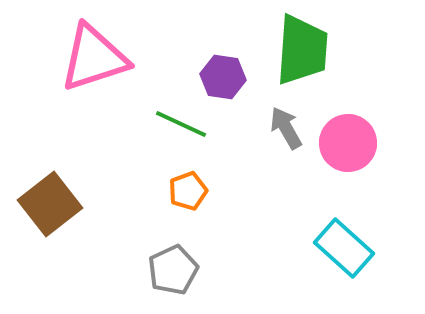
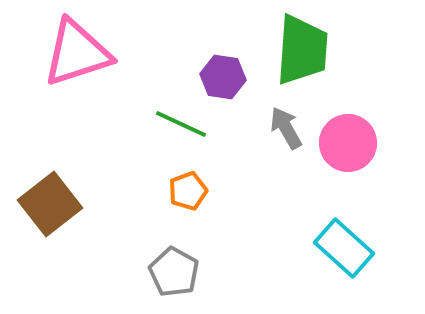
pink triangle: moved 17 px left, 5 px up
gray pentagon: moved 1 px right, 2 px down; rotated 18 degrees counterclockwise
